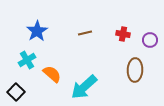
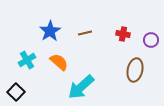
blue star: moved 13 px right
purple circle: moved 1 px right
brown ellipse: rotated 10 degrees clockwise
orange semicircle: moved 7 px right, 12 px up
cyan arrow: moved 3 px left
